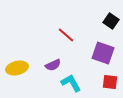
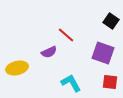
purple semicircle: moved 4 px left, 13 px up
